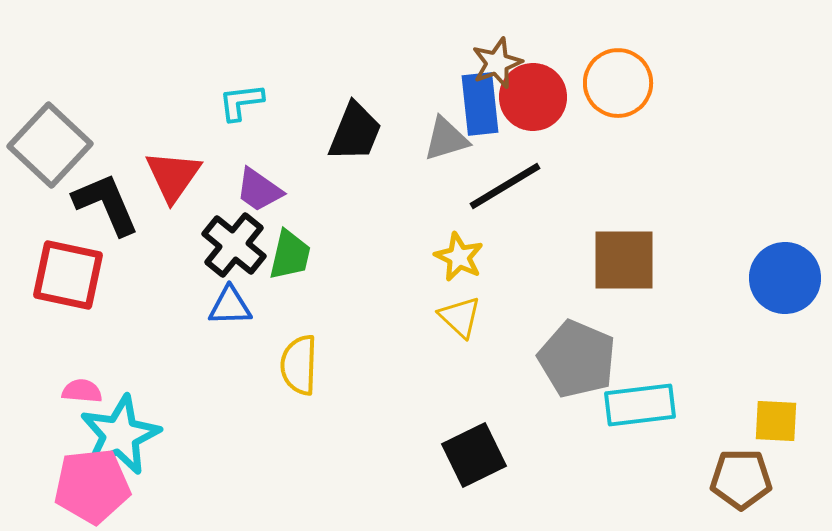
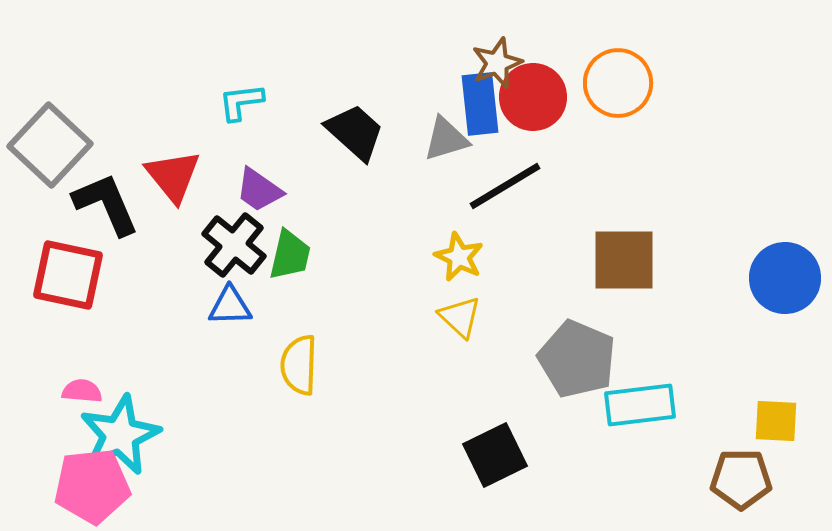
black trapezoid: rotated 70 degrees counterclockwise
red triangle: rotated 14 degrees counterclockwise
black square: moved 21 px right
